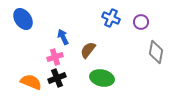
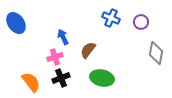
blue ellipse: moved 7 px left, 4 px down
gray diamond: moved 1 px down
black cross: moved 4 px right
orange semicircle: rotated 30 degrees clockwise
